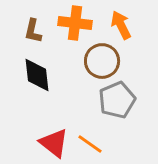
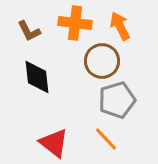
orange arrow: moved 1 px left, 1 px down
brown L-shape: moved 4 px left; rotated 40 degrees counterclockwise
black diamond: moved 2 px down
gray pentagon: rotated 6 degrees clockwise
orange line: moved 16 px right, 5 px up; rotated 12 degrees clockwise
